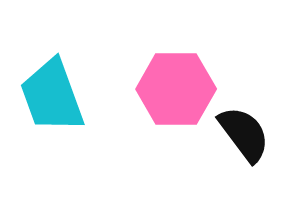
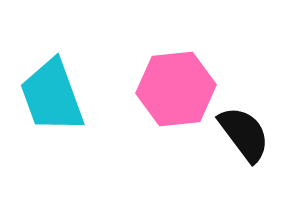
pink hexagon: rotated 6 degrees counterclockwise
